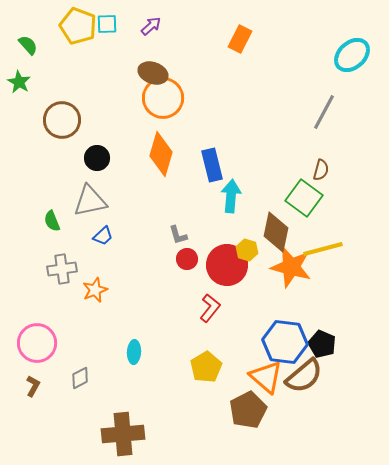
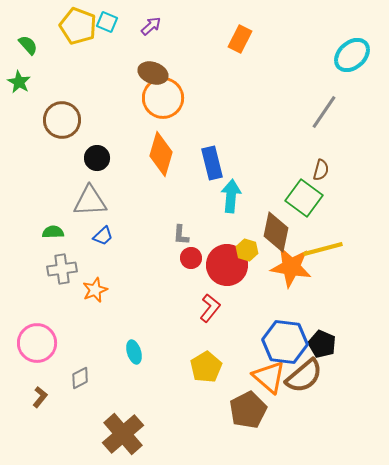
cyan square at (107, 24): moved 2 px up; rotated 25 degrees clockwise
gray line at (324, 112): rotated 6 degrees clockwise
blue rectangle at (212, 165): moved 2 px up
gray triangle at (90, 201): rotated 9 degrees clockwise
green semicircle at (52, 221): moved 1 px right, 11 px down; rotated 110 degrees clockwise
gray L-shape at (178, 235): moved 3 px right; rotated 20 degrees clockwise
red circle at (187, 259): moved 4 px right, 1 px up
orange star at (291, 267): rotated 6 degrees counterclockwise
cyan ellipse at (134, 352): rotated 20 degrees counterclockwise
orange triangle at (266, 377): moved 3 px right
brown L-shape at (33, 386): moved 7 px right, 11 px down; rotated 10 degrees clockwise
brown cross at (123, 434): rotated 36 degrees counterclockwise
